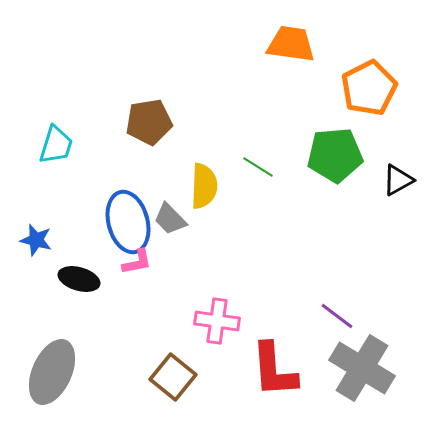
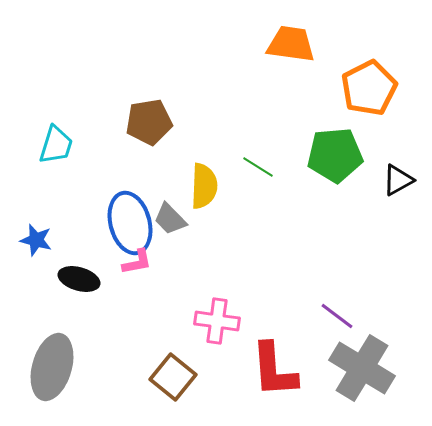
blue ellipse: moved 2 px right, 1 px down
gray ellipse: moved 5 px up; rotated 8 degrees counterclockwise
